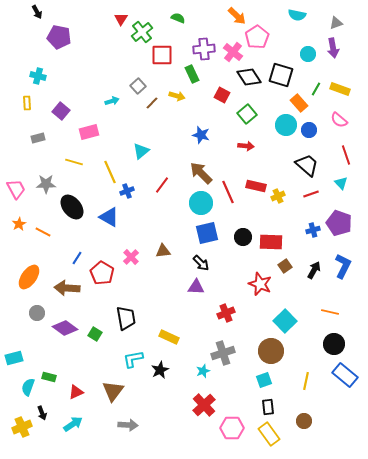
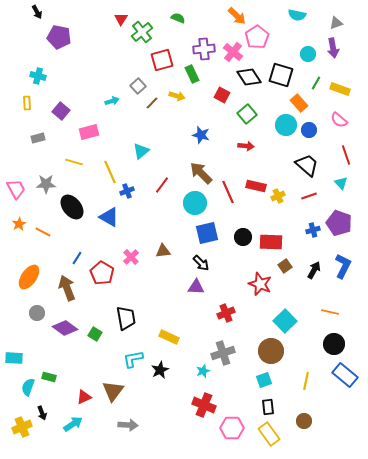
red square at (162, 55): moved 5 px down; rotated 15 degrees counterclockwise
green line at (316, 89): moved 6 px up
red line at (311, 194): moved 2 px left, 2 px down
cyan circle at (201, 203): moved 6 px left
brown arrow at (67, 288): rotated 65 degrees clockwise
cyan rectangle at (14, 358): rotated 18 degrees clockwise
red triangle at (76, 392): moved 8 px right, 5 px down
red cross at (204, 405): rotated 25 degrees counterclockwise
